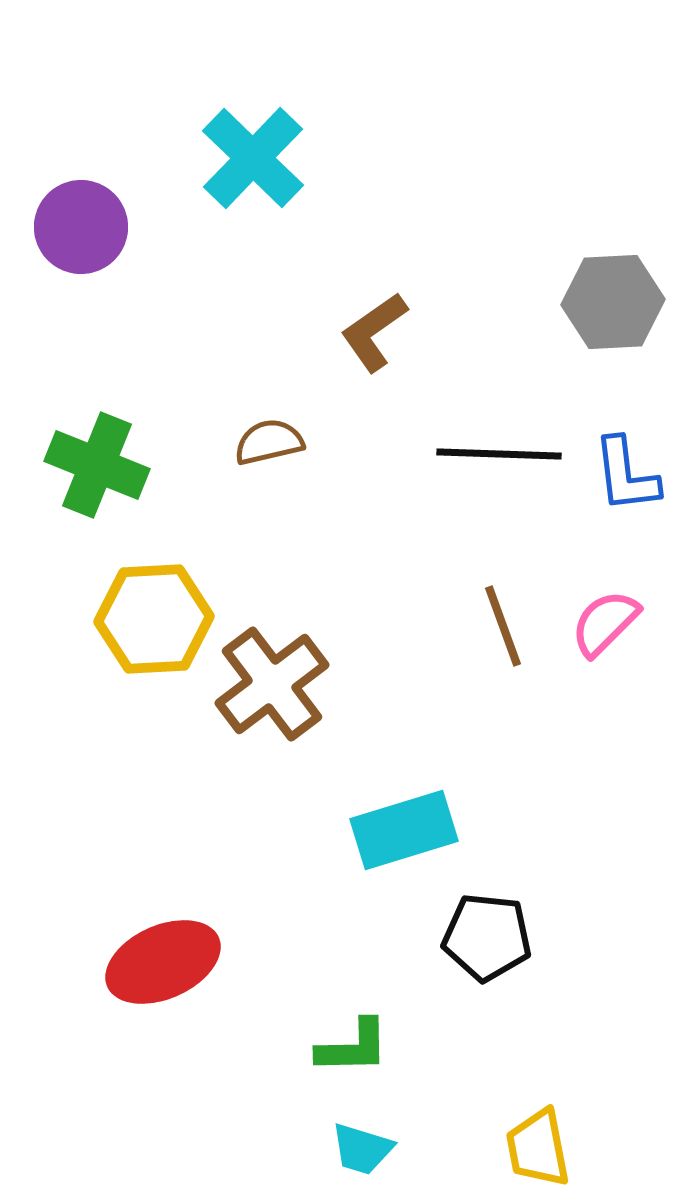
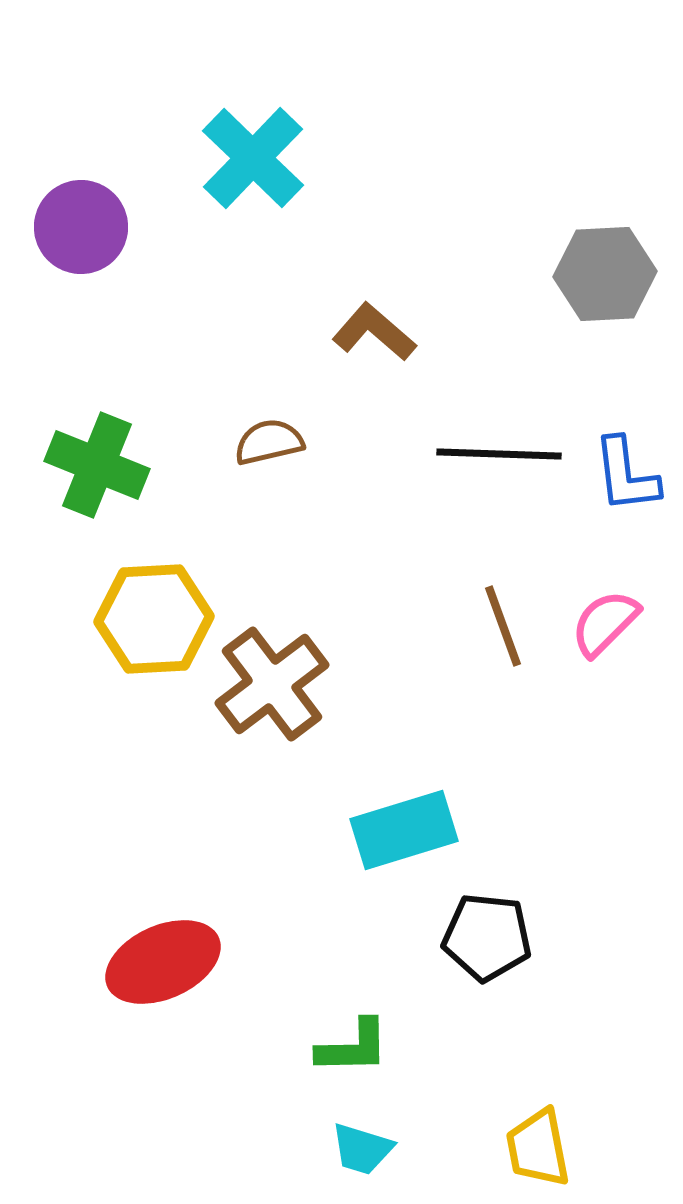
gray hexagon: moved 8 px left, 28 px up
brown L-shape: rotated 76 degrees clockwise
